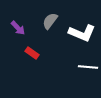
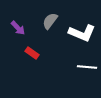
white line: moved 1 px left
